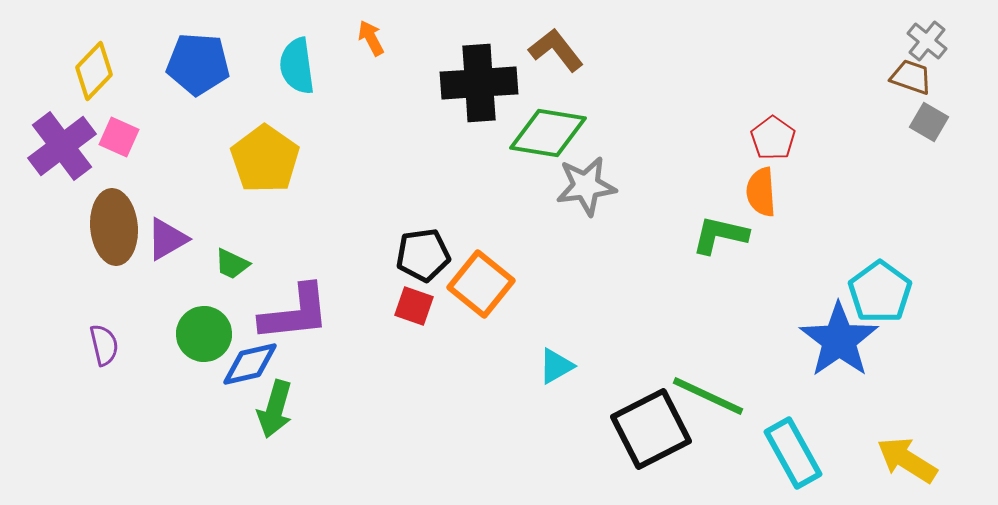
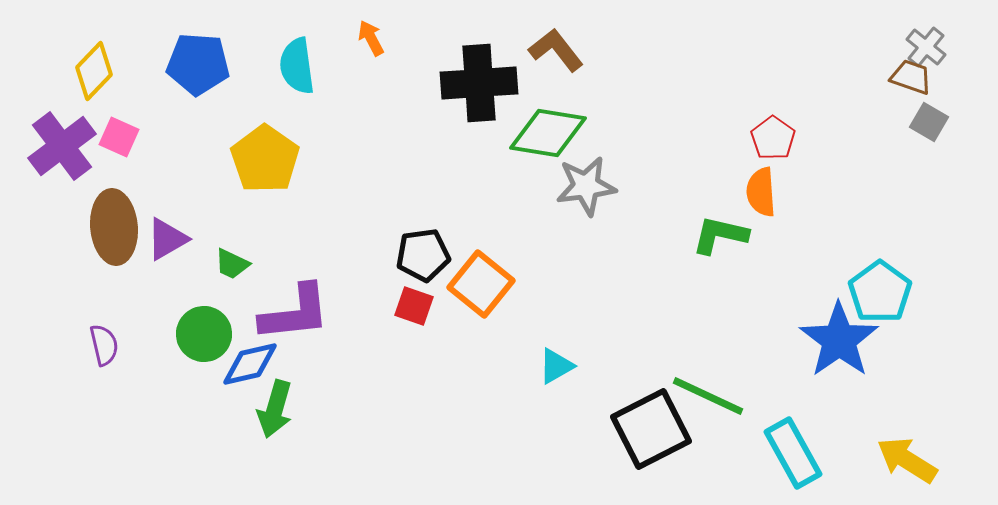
gray cross: moved 1 px left, 6 px down
